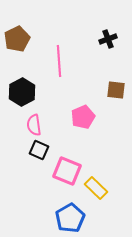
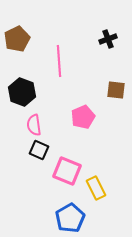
black hexagon: rotated 12 degrees counterclockwise
yellow rectangle: rotated 20 degrees clockwise
